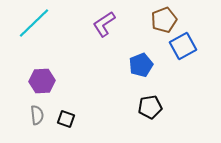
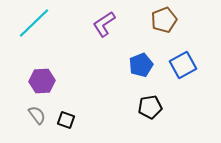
blue square: moved 19 px down
gray semicircle: rotated 30 degrees counterclockwise
black square: moved 1 px down
